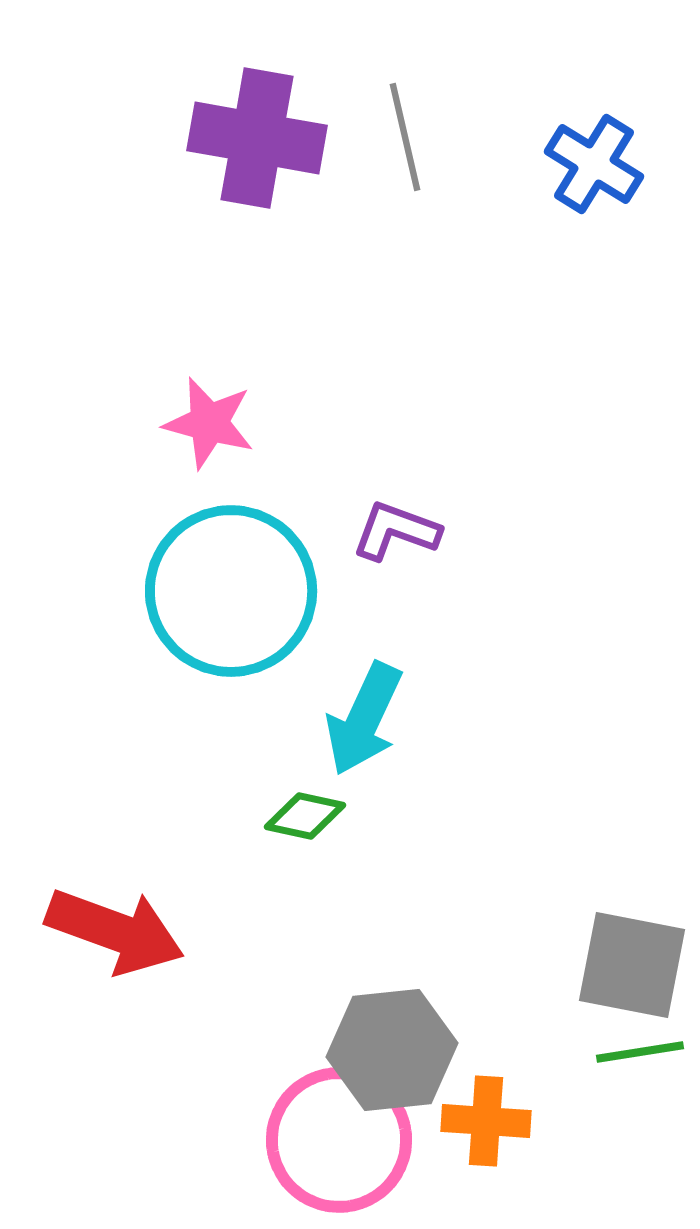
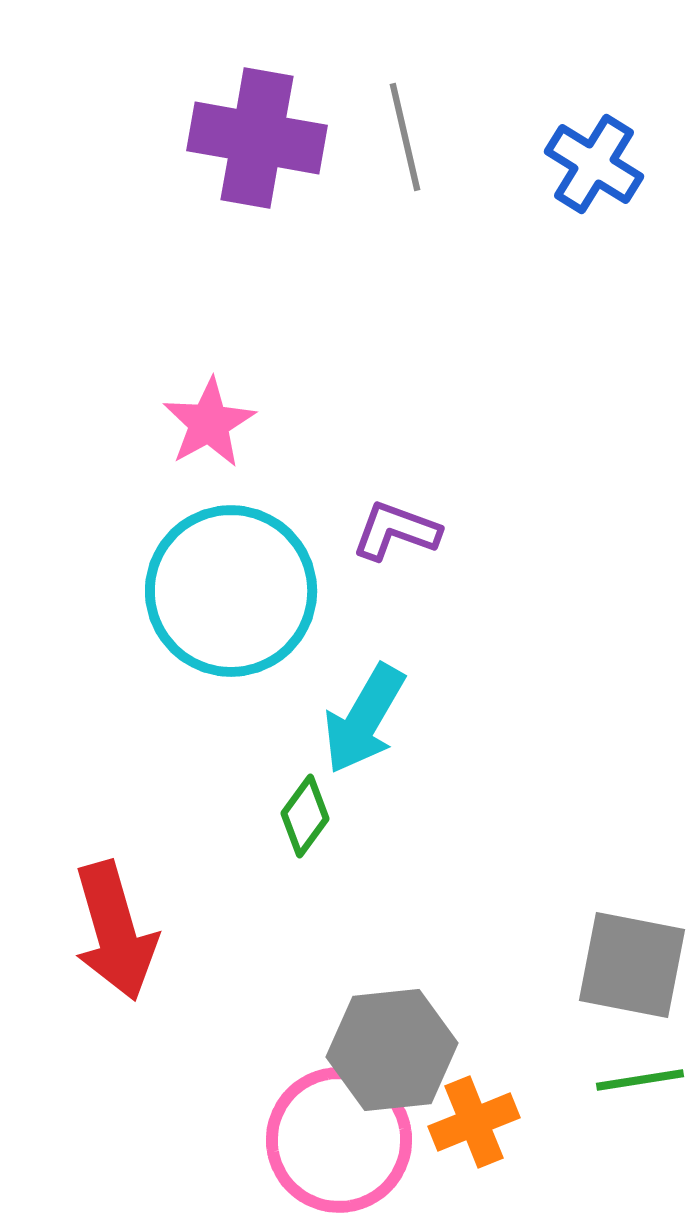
pink star: rotated 28 degrees clockwise
cyan arrow: rotated 5 degrees clockwise
green diamond: rotated 66 degrees counterclockwise
red arrow: rotated 54 degrees clockwise
green line: moved 28 px down
orange cross: moved 12 px left, 1 px down; rotated 26 degrees counterclockwise
